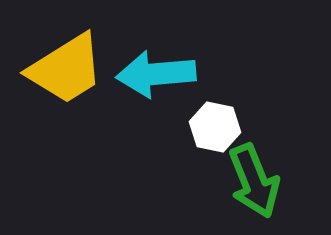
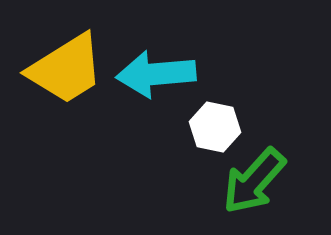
green arrow: rotated 64 degrees clockwise
